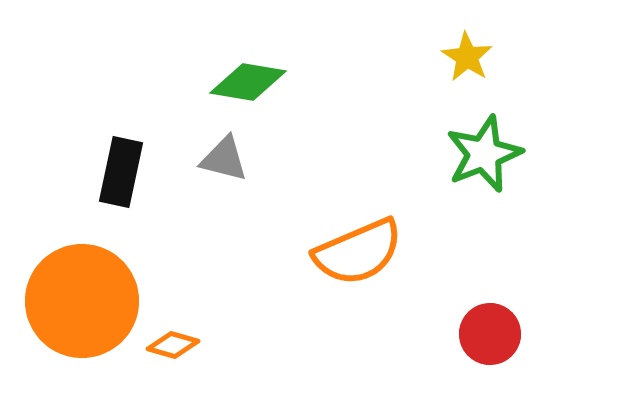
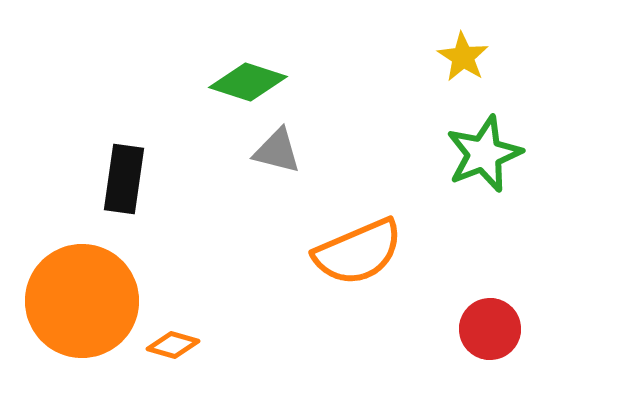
yellow star: moved 4 px left
green diamond: rotated 8 degrees clockwise
gray triangle: moved 53 px right, 8 px up
black rectangle: moved 3 px right, 7 px down; rotated 4 degrees counterclockwise
red circle: moved 5 px up
